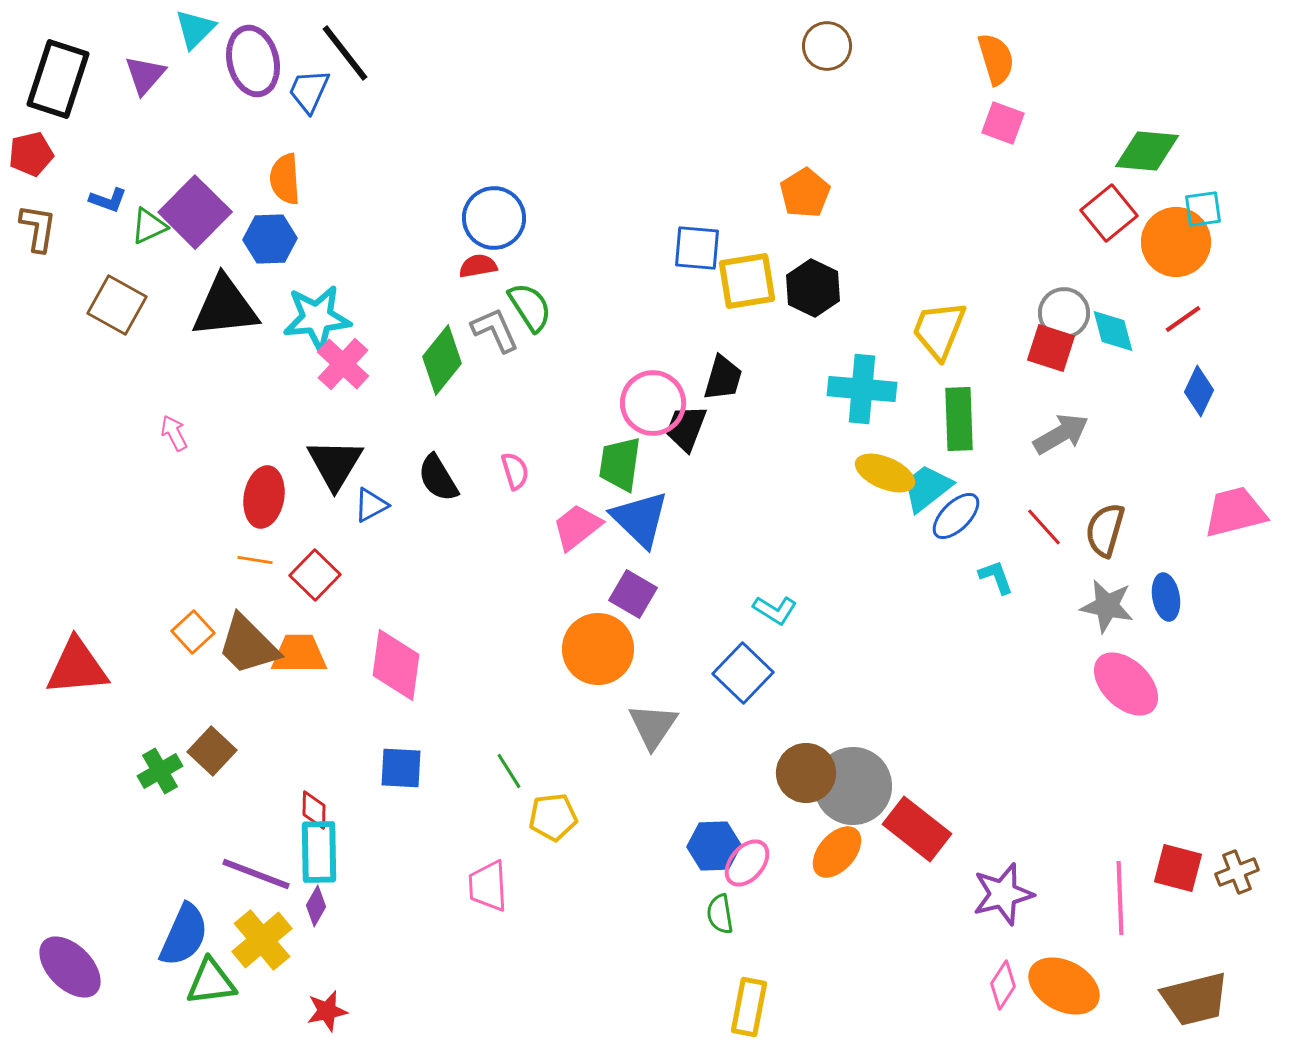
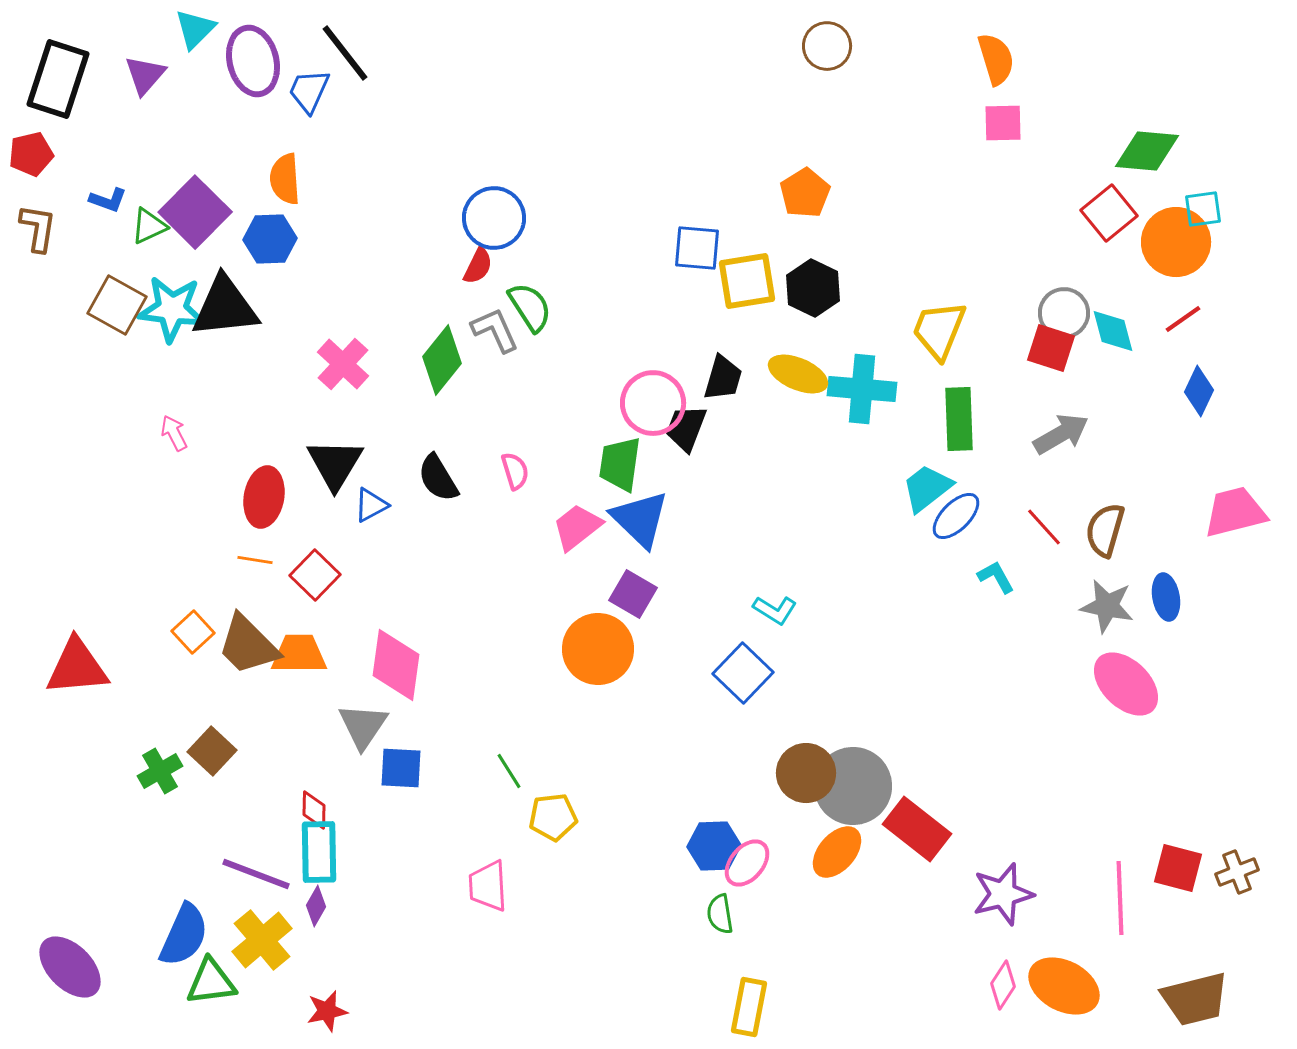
pink square at (1003, 123): rotated 21 degrees counterclockwise
red semicircle at (478, 266): rotated 126 degrees clockwise
cyan star at (317, 318): moved 145 px left, 9 px up; rotated 12 degrees clockwise
yellow ellipse at (885, 473): moved 87 px left, 99 px up
cyan L-shape at (996, 577): rotated 9 degrees counterclockwise
gray triangle at (653, 726): moved 290 px left
